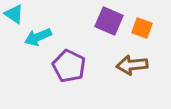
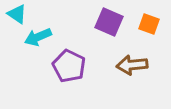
cyan triangle: moved 3 px right
purple square: moved 1 px down
orange square: moved 7 px right, 4 px up
